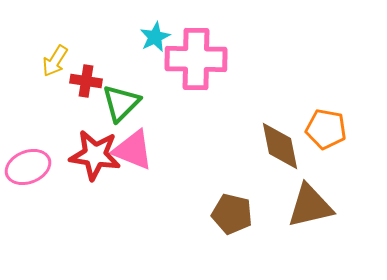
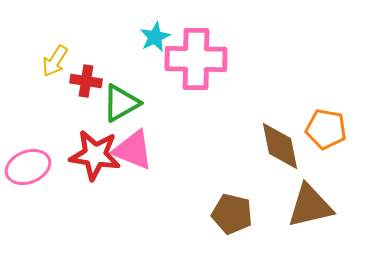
green triangle: rotated 15 degrees clockwise
